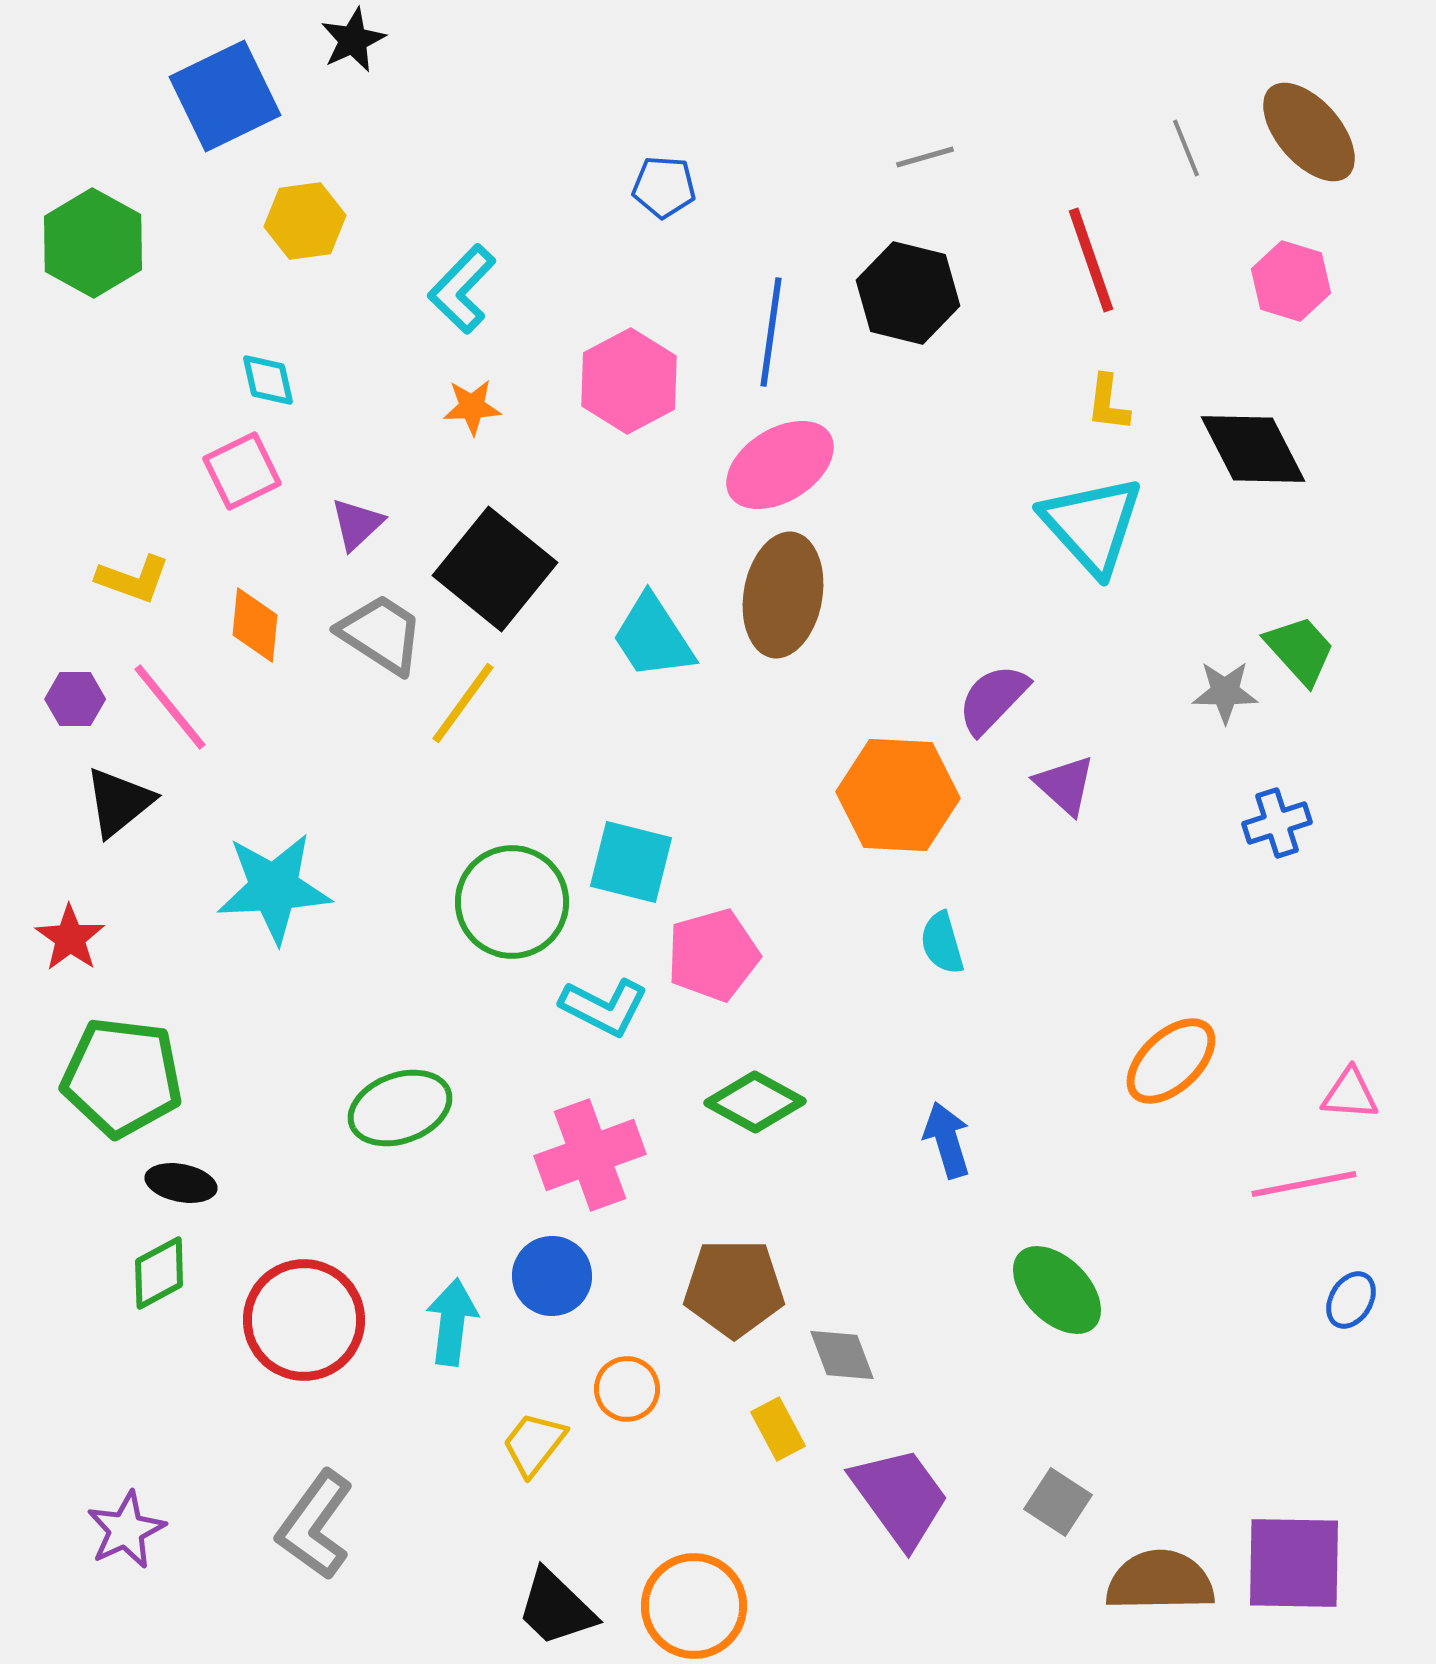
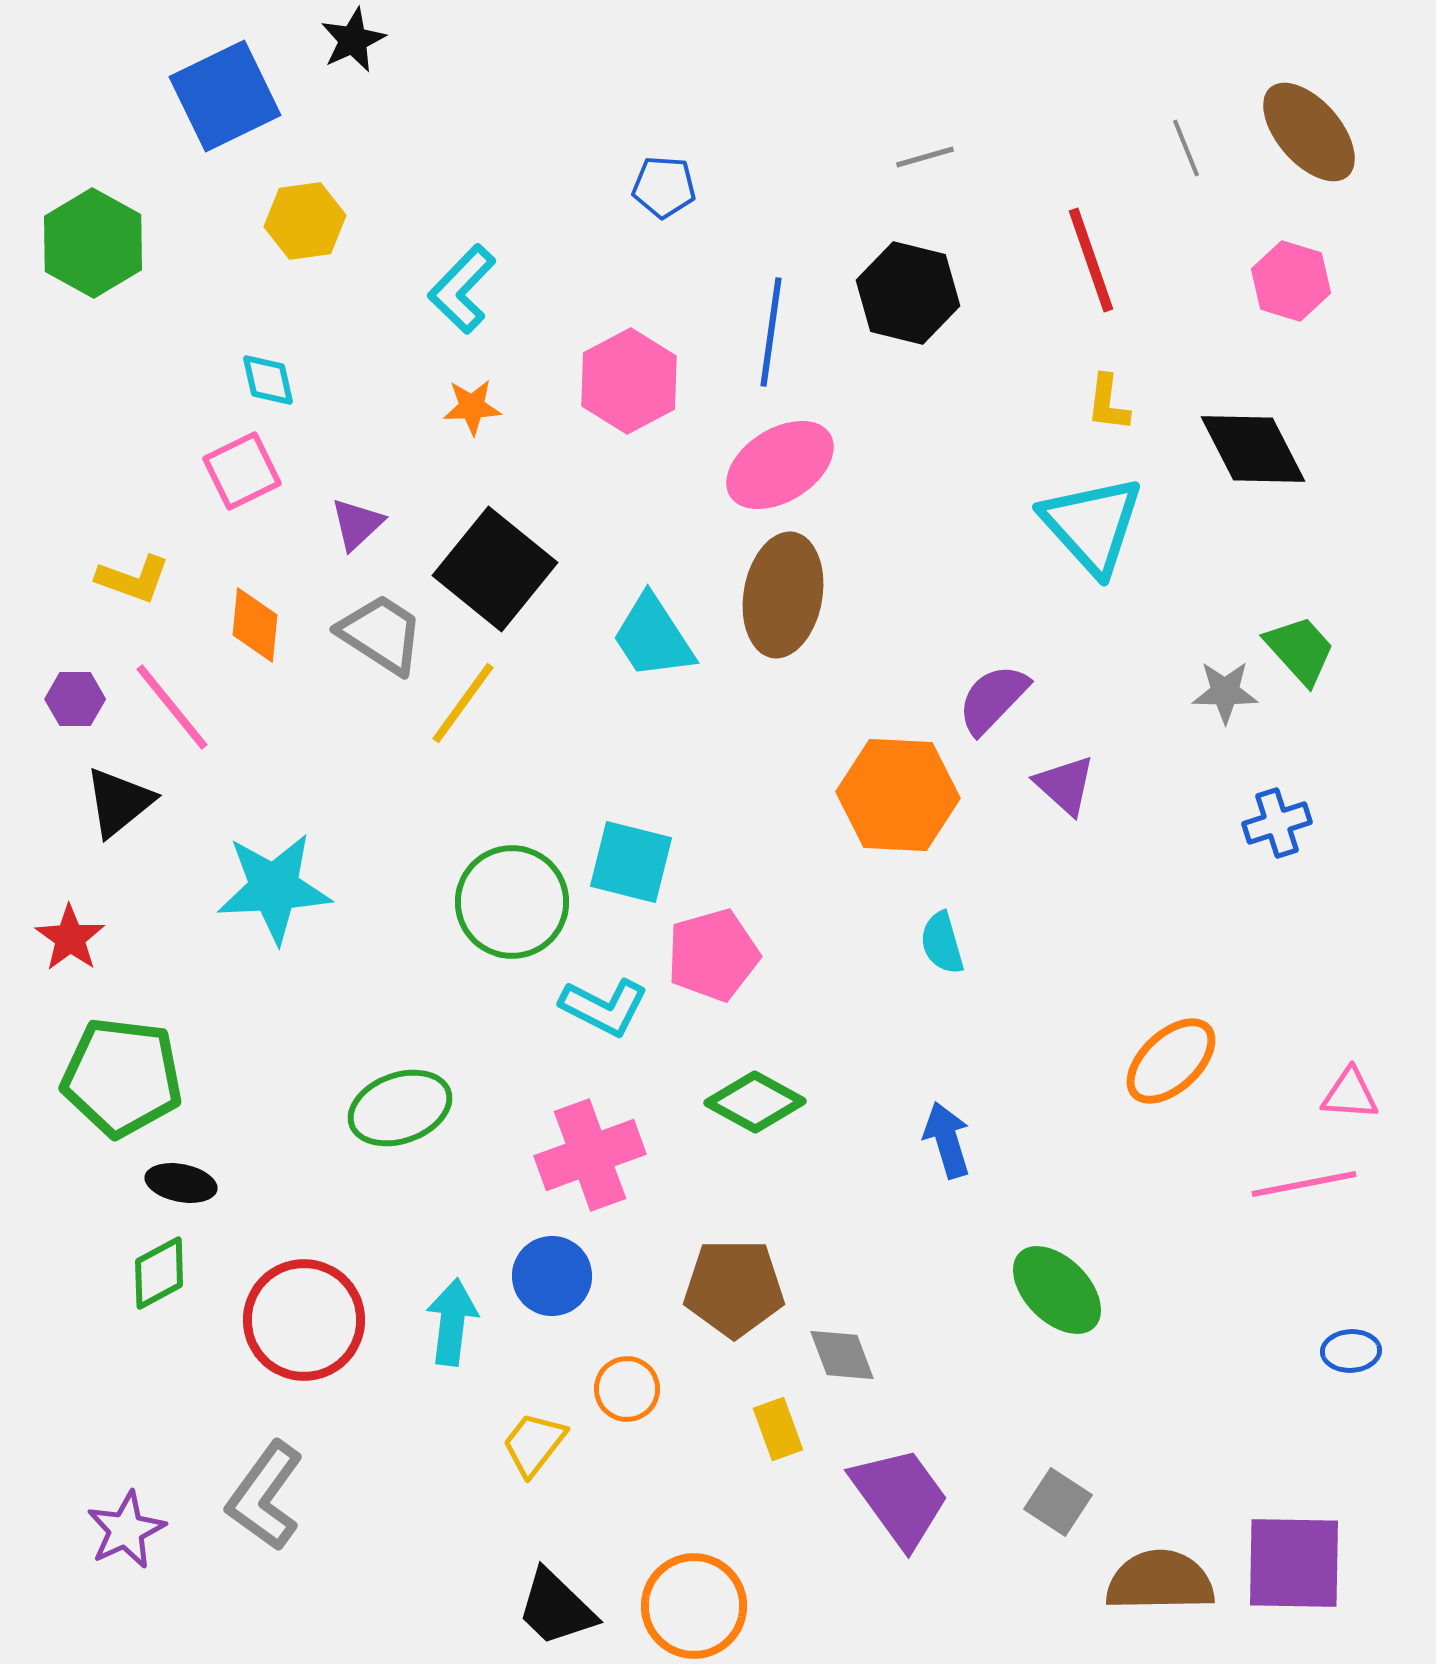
pink line at (170, 707): moved 2 px right
blue ellipse at (1351, 1300): moved 51 px down; rotated 56 degrees clockwise
yellow rectangle at (778, 1429): rotated 8 degrees clockwise
gray L-shape at (315, 1525): moved 50 px left, 29 px up
